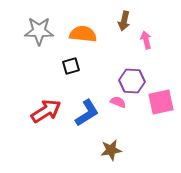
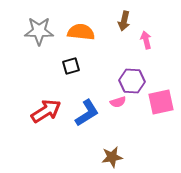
orange semicircle: moved 2 px left, 2 px up
pink semicircle: rotated 140 degrees clockwise
brown star: moved 1 px right, 7 px down
